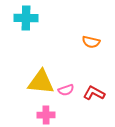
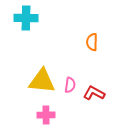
orange semicircle: moved 1 px right; rotated 78 degrees clockwise
yellow triangle: moved 1 px right, 1 px up
pink semicircle: moved 4 px right, 5 px up; rotated 63 degrees counterclockwise
